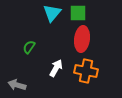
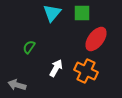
green square: moved 4 px right
red ellipse: moved 14 px right; rotated 30 degrees clockwise
orange cross: rotated 15 degrees clockwise
